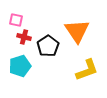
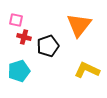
orange triangle: moved 2 px right, 6 px up; rotated 12 degrees clockwise
black pentagon: rotated 15 degrees clockwise
cyan pentagon: moved 1 px left, 5 px down
yellow L-shape: rotated 135 degrees counterclockwise
